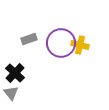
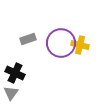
gray rectangle: moved 1 px left
black cross: rotated 18 degrees counterclockwise
gray triangle: rotated 14 degrees clockwise
